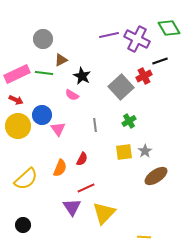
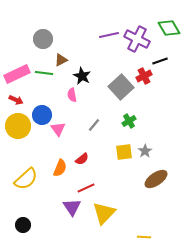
pink semicircle: rotated 48 degrees clockwise
gray line: moved 1 px left; rotated 48 degrees clockwise
red semicircle: rotated 24 degrees clockwise
brown ellipse: moved 3 px down
